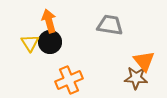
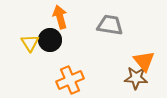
orange arrow: moved 11 px right, 4 px up
black circle: moved 2 px up
orange cross: moved 1 px right
